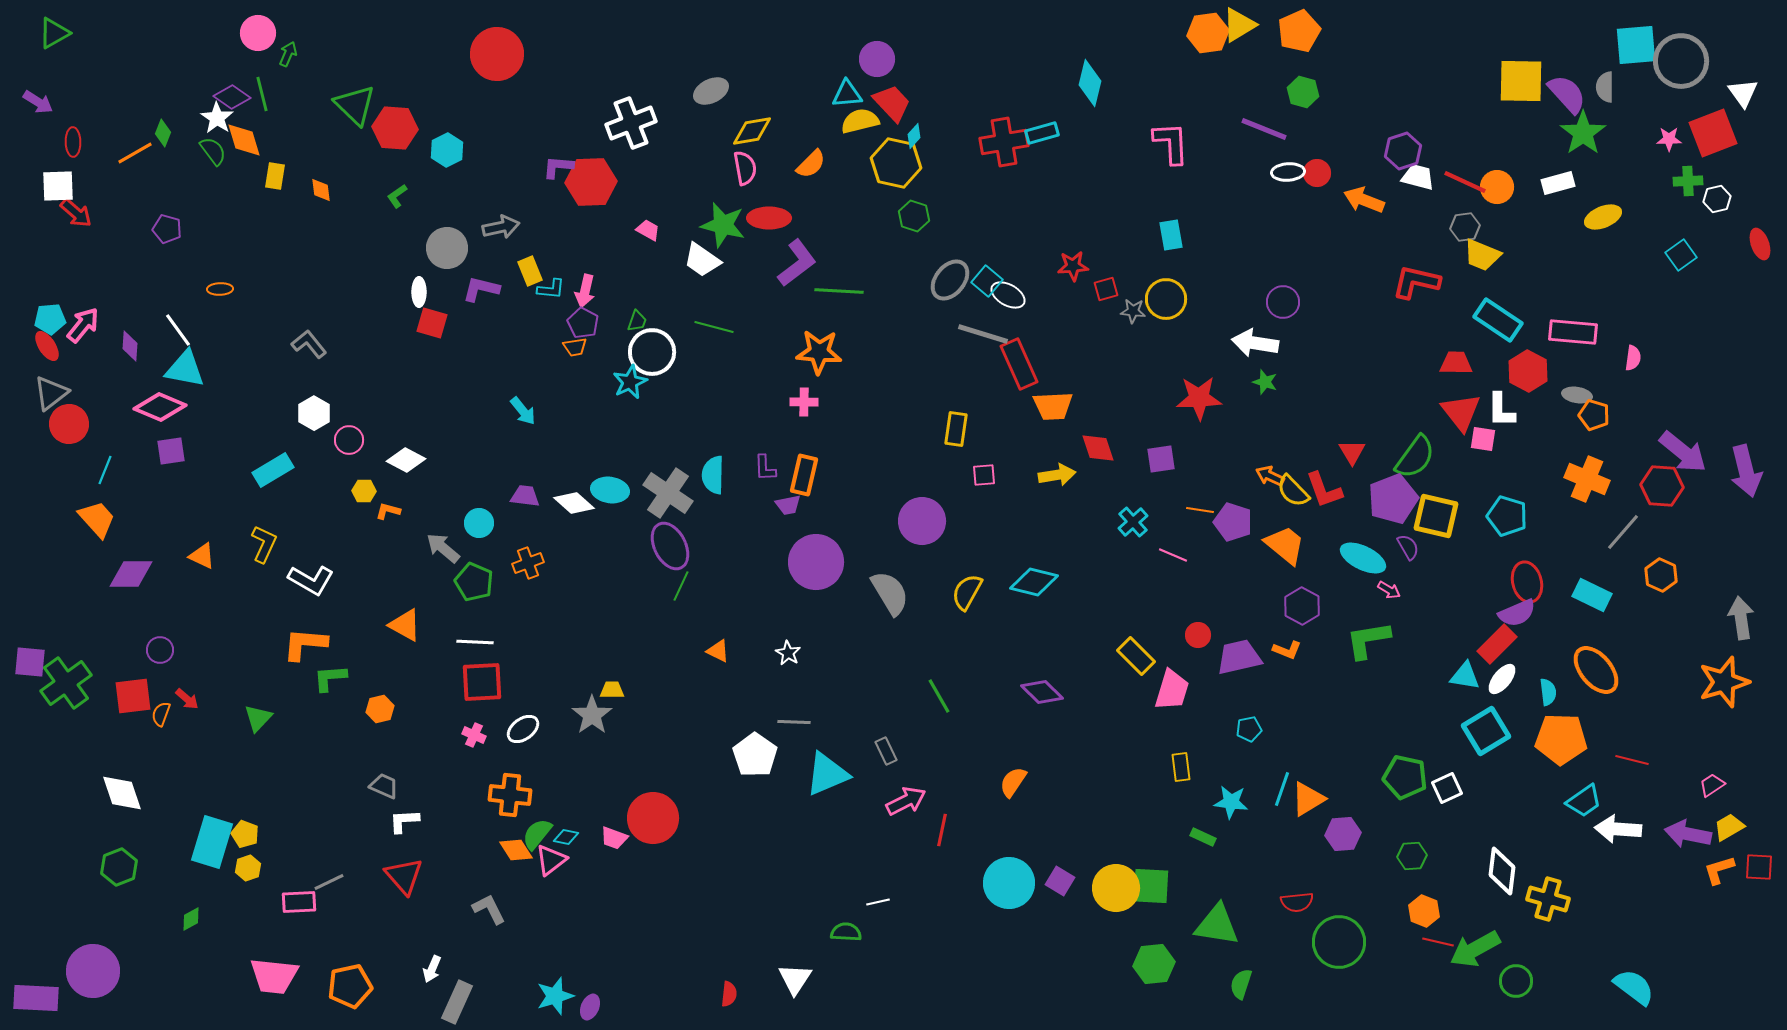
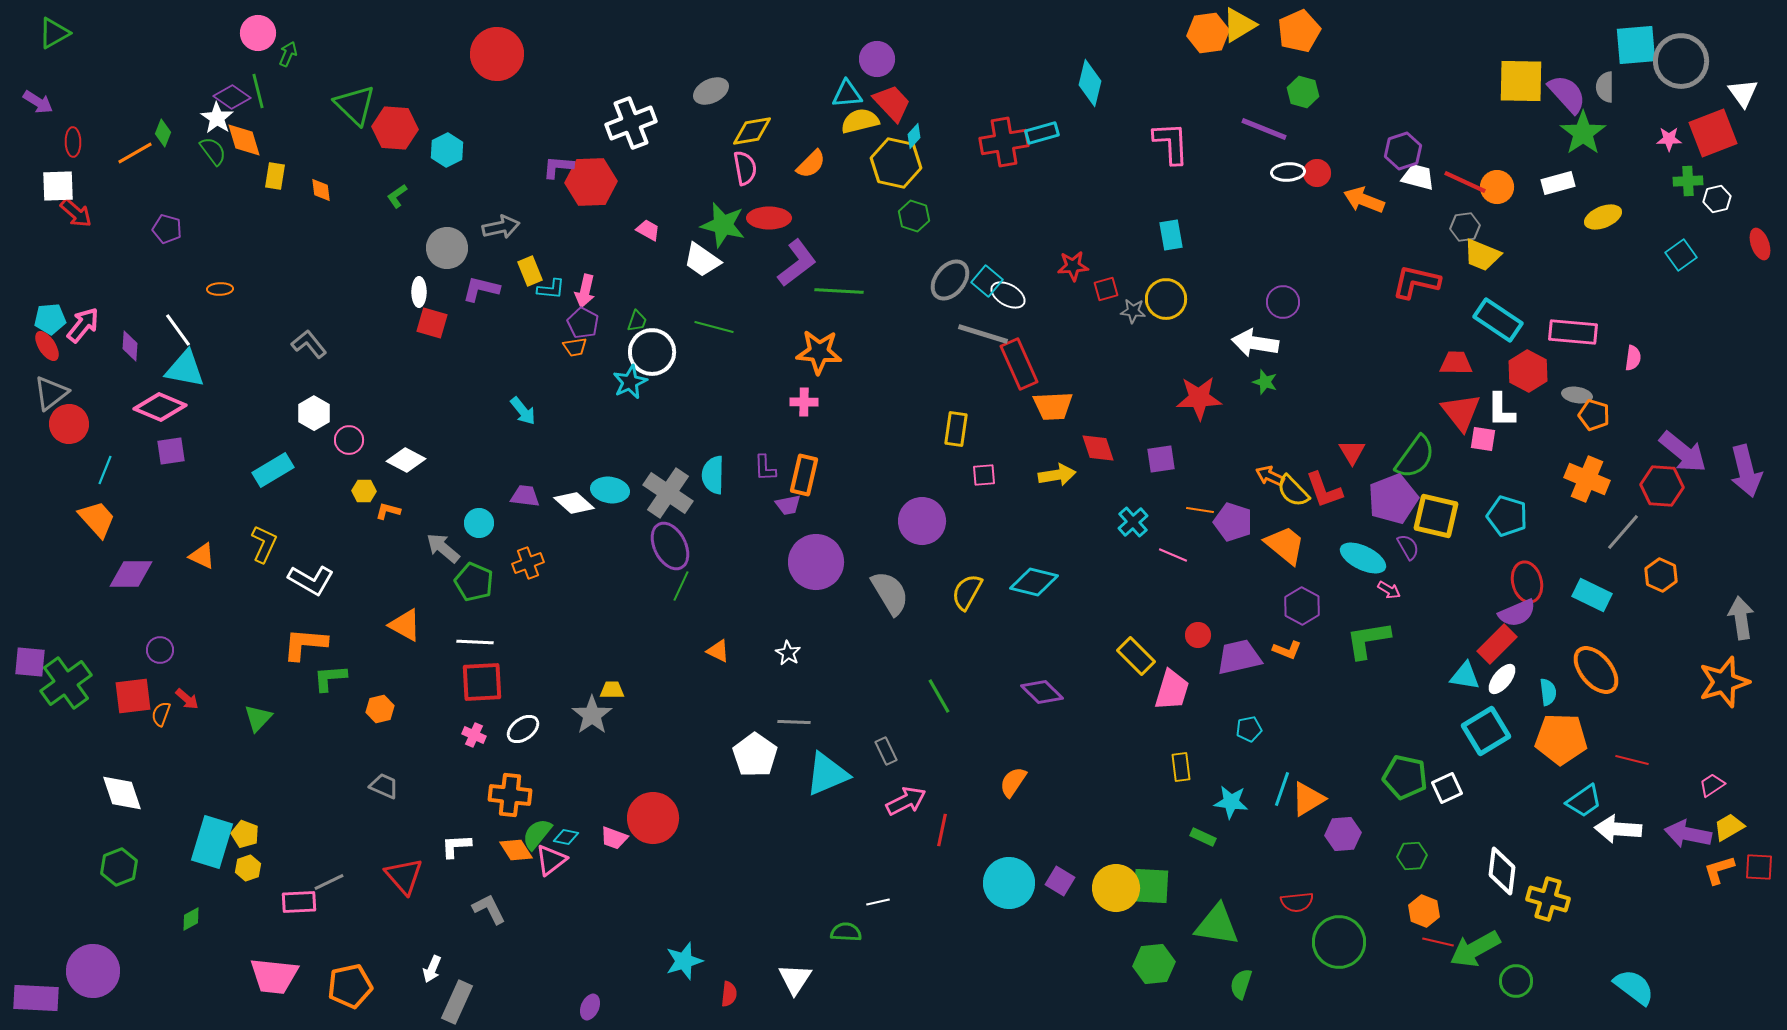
green line at (262, 94): moved 4 px left, 3 px up
white L-shape at (404, 821): moved 52 px right, 25 px down
cyan star at (555, 996): moved 129 px right, 35 px up
